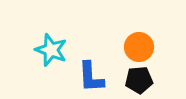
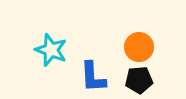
blue L-shape: moved 2 px right
